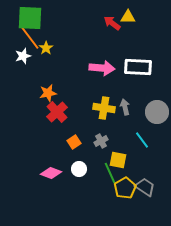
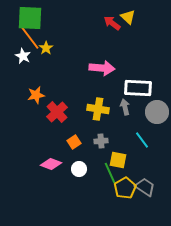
yellow triangle: rotated 42 degrees clockwise
white star: rotated 28 degrees counterclockwise
white rectangle: moved 21 px down
orange star: moved 12 px left, 2 px down
yellow cross: moved 6 px left, 1 px down
gray cross: rotated 24 degrees clockwise
pink diamond: moved 9 px up
